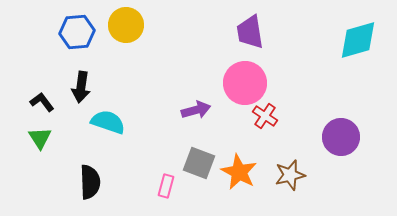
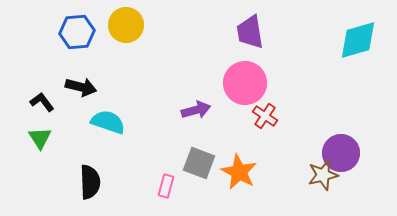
black arrow: rotated 84 degrees counterclockwise
purple circle: moved 16 px down
brown star: moved 33 px right
